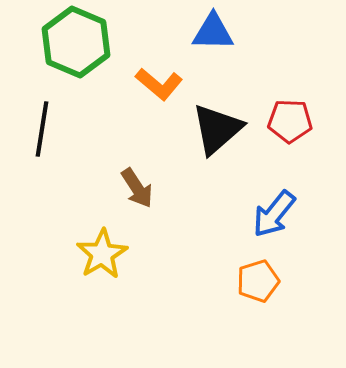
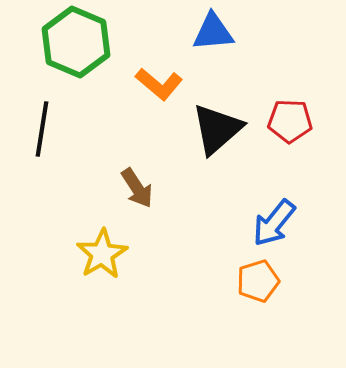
blue triangle: rotated 6 degrees counterclockwise
blue arrow: moved 9 px down
